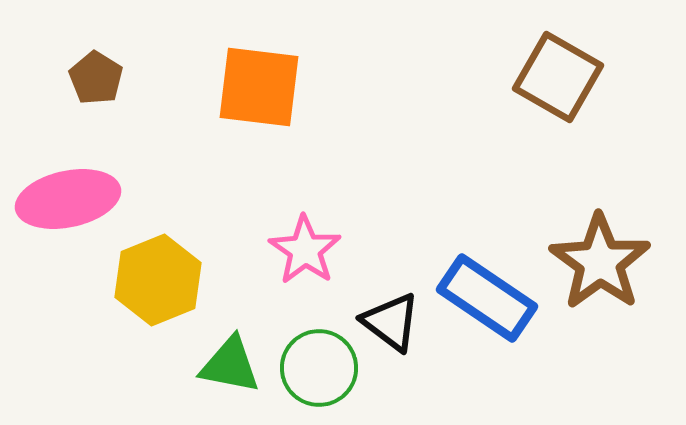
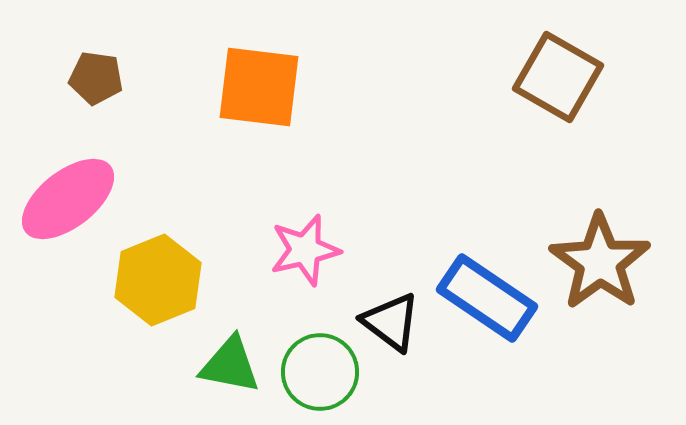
brown pentagon: rotated 24 degrees counterclockwise
pink ellipse: rotated 26 degrees counterclockwise
pink star: rotated 24 degrees clockwise
green circle: moved 1 px right, 4 px down
